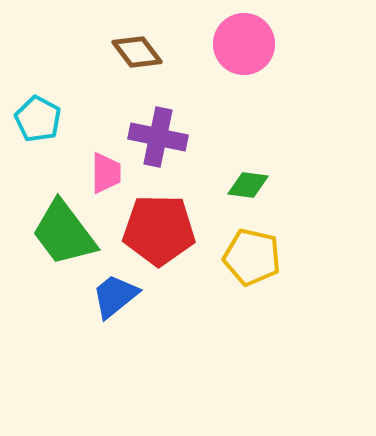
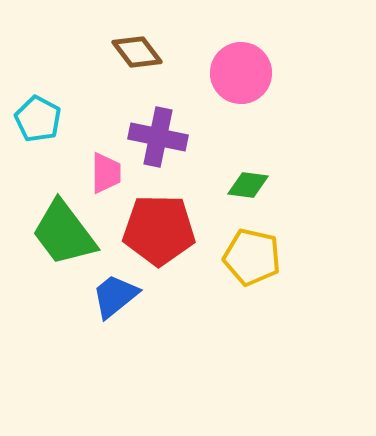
pink circle: moved 3 px left, 29 px down
